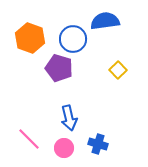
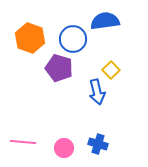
yellow square: moved 7 px left
blue arrow: moved 28 px right, 26 px up
pink line: moved 6 px left, 3 px down; rotated 40 degrees counterclockwise
